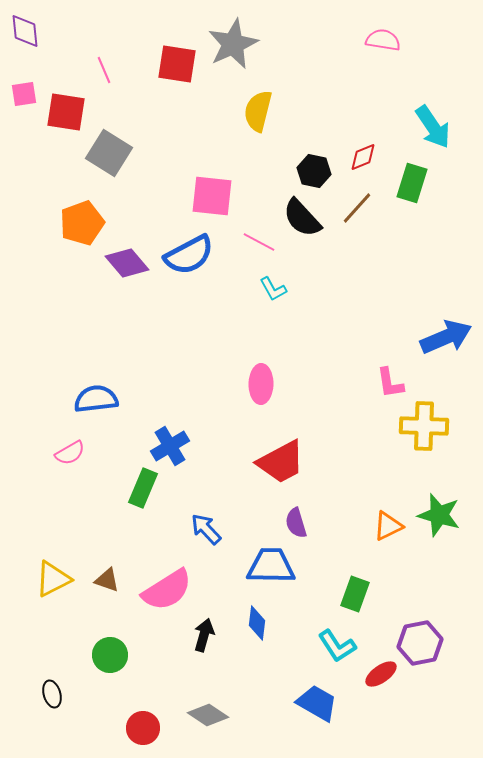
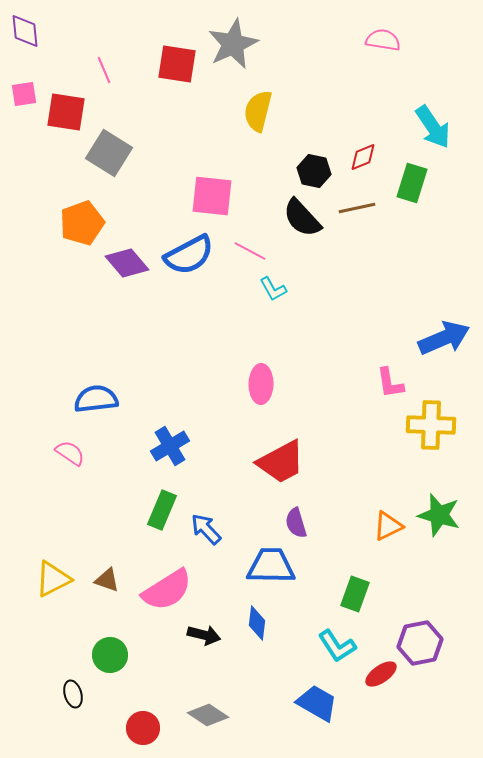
brown line at (357, 208): rotated 36 degrees clockwise
pink line at (259, 242): moved 9 px left, 9 px down
blue arrow at (446, 337): moved 2 px left, 1 px down
yellow cross at (424, 426): moved 7 px right, 1 px up
pink semicircle at (70, 453): rotated 116 degrees counterclockwise
green rectangle at (143, 488): moved 19 px right, 22 px down
black arrow at (204, 635): rotated 88 degrees clockwise
black ellipse at (52, 694): moved 21 px right
